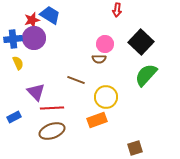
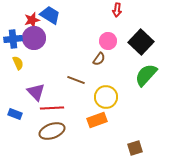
pink circle: moved 3 px right, 3 px up
brown semicircle: rotated 56 degrees counterclockwise
blue rectangle: moved 1 px right, 3 px up; rotated 48 degrees clockwise
